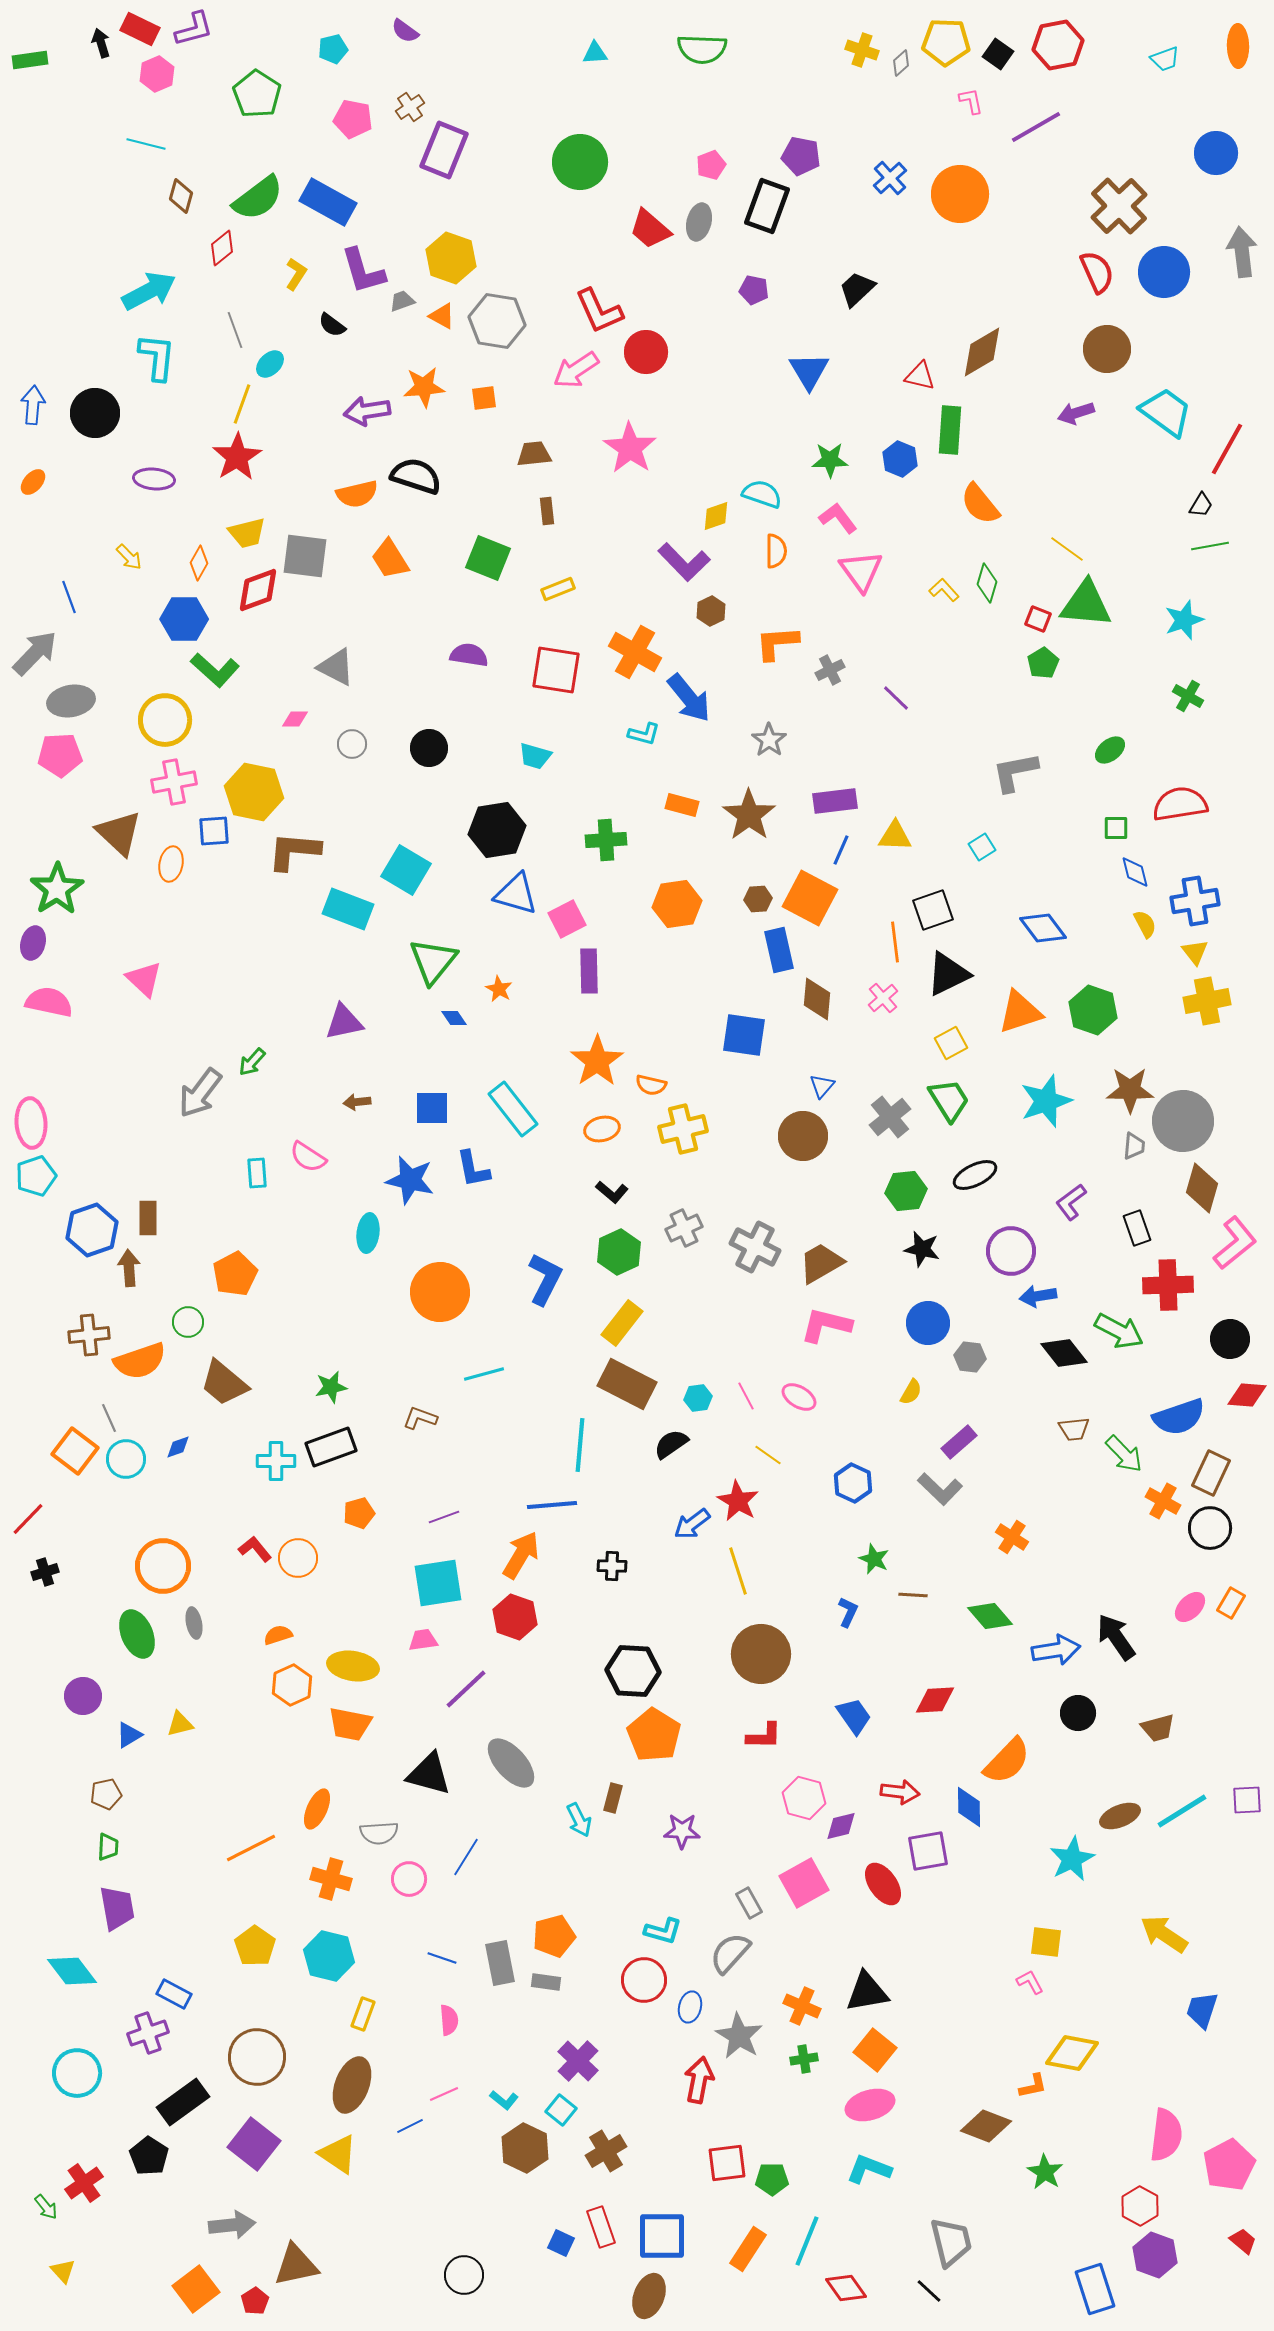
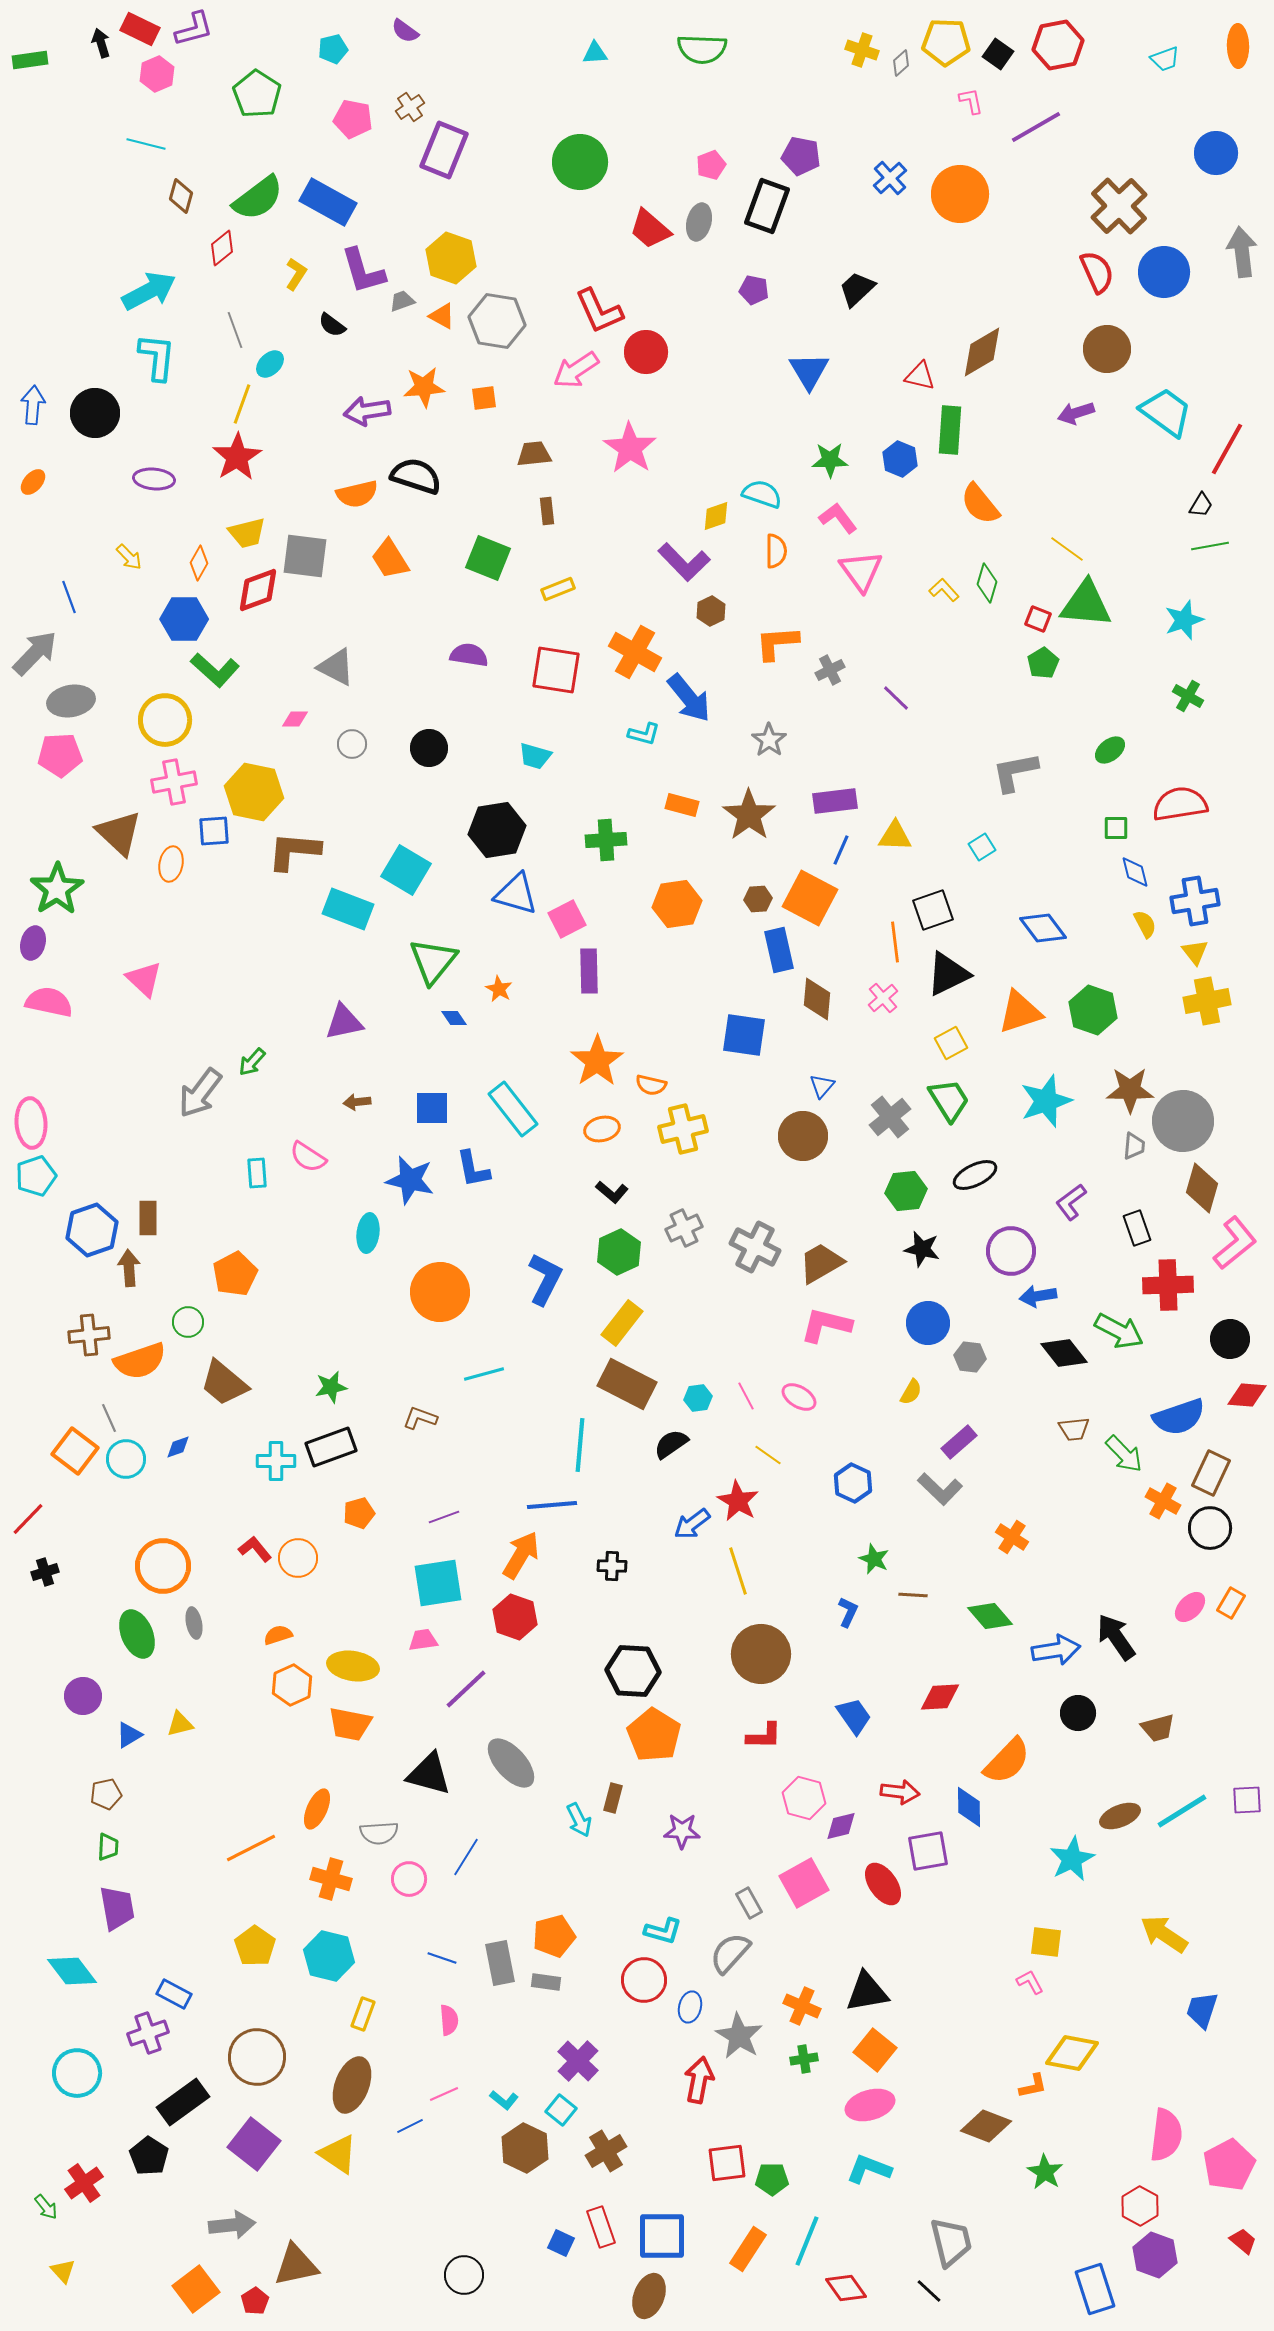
red diamond at (935, 1700): moved 5 px right, 3 px up
